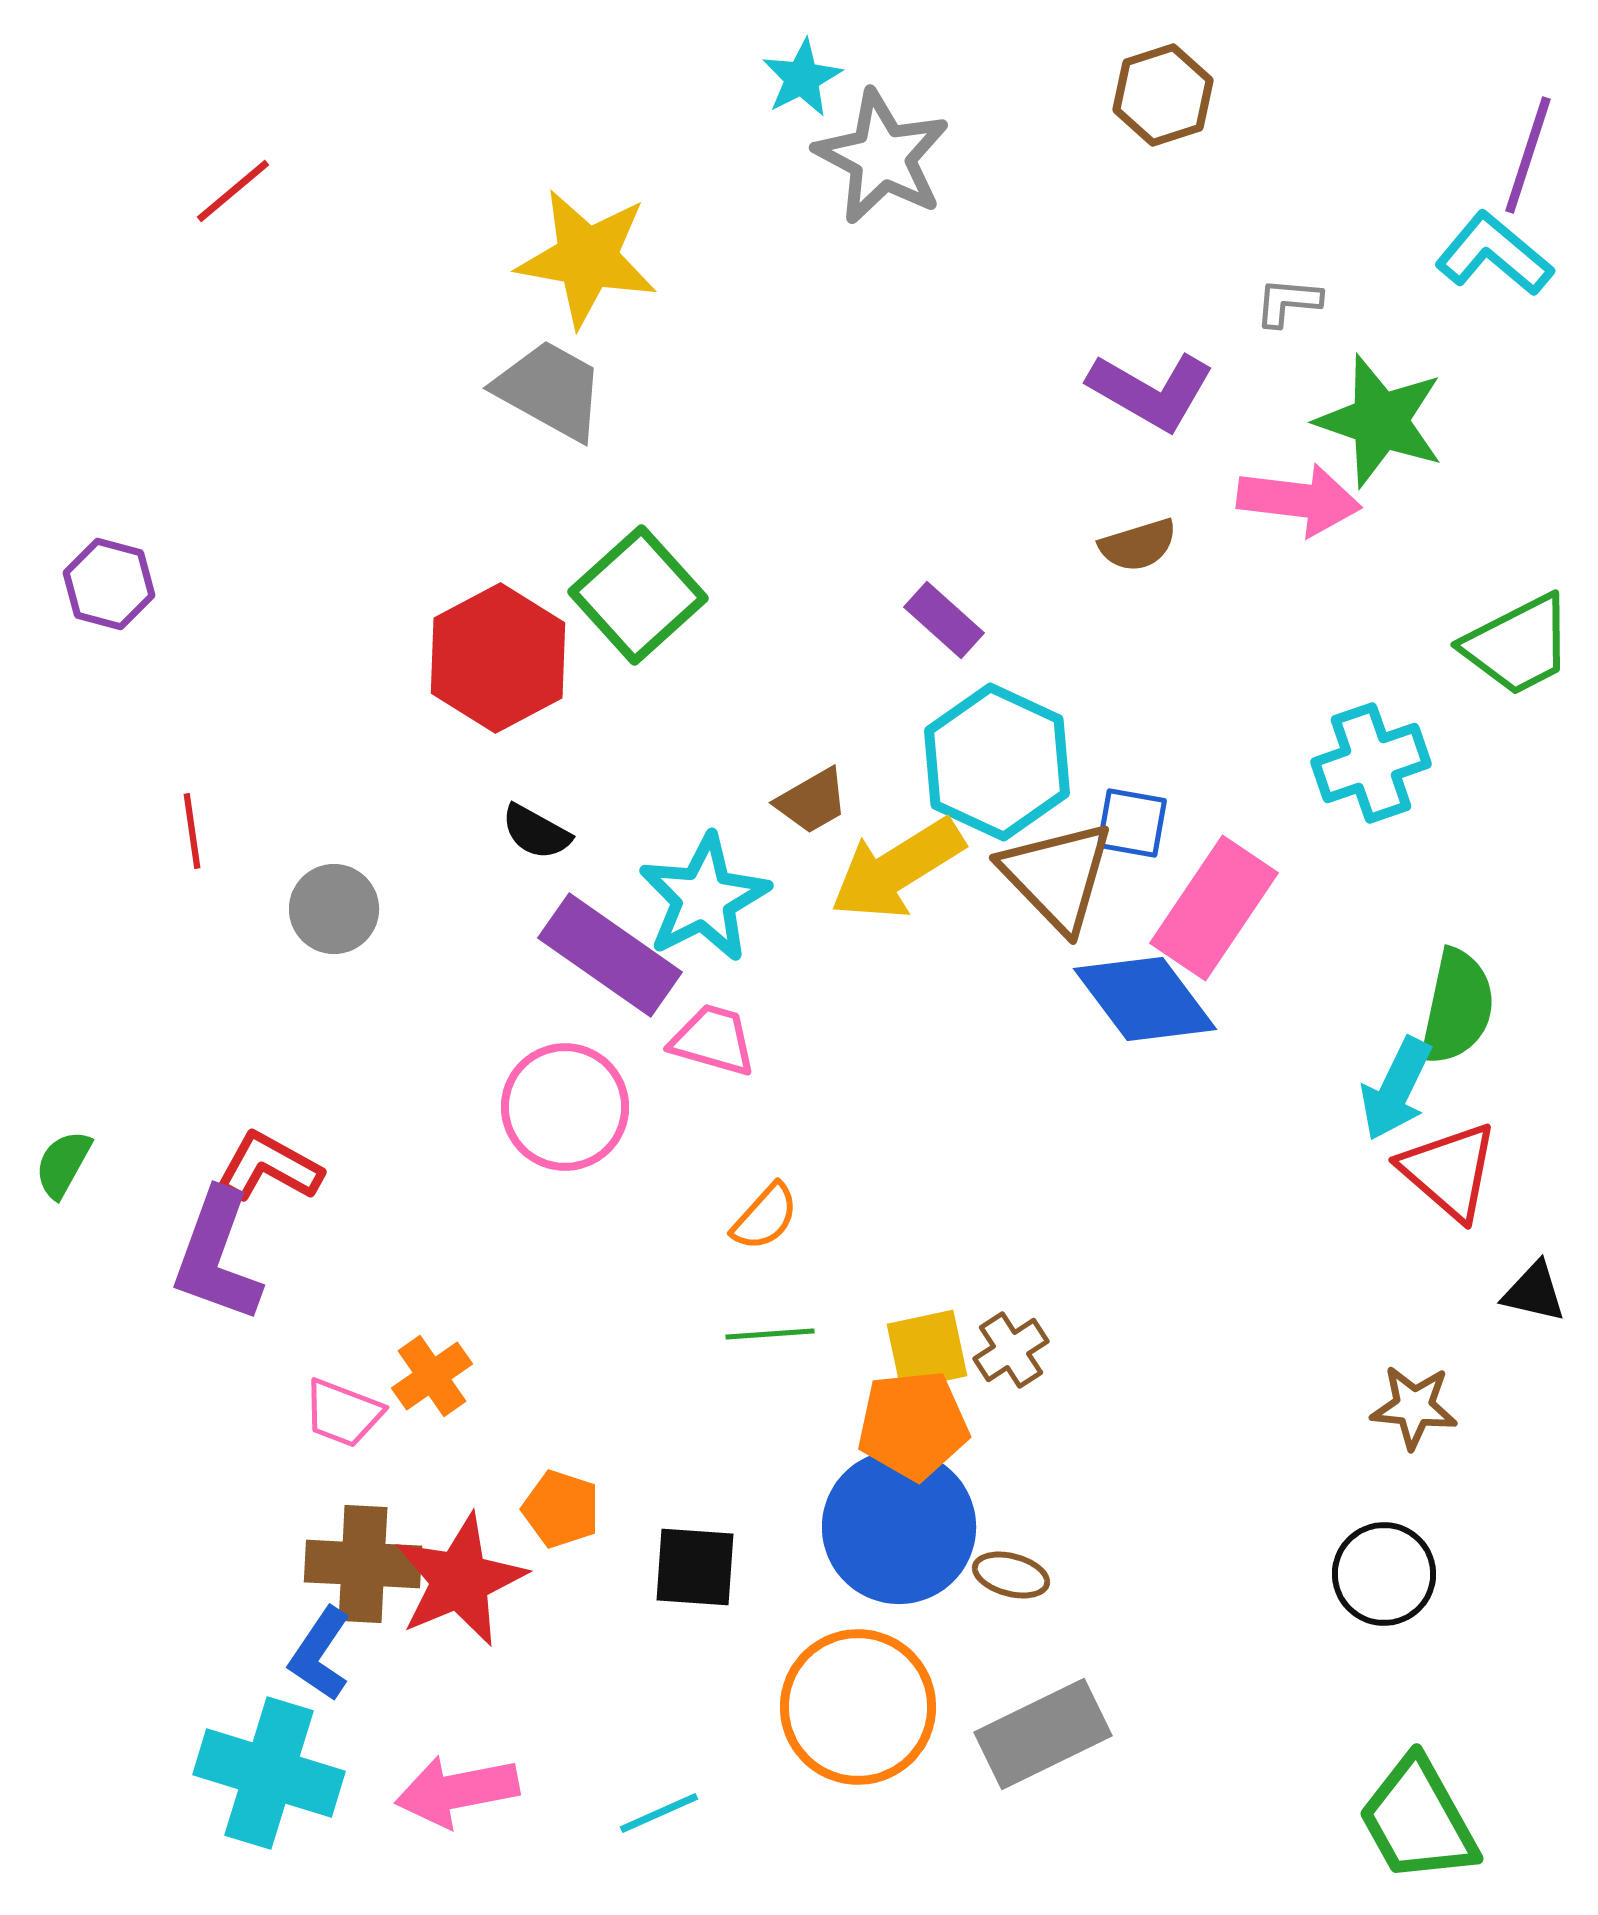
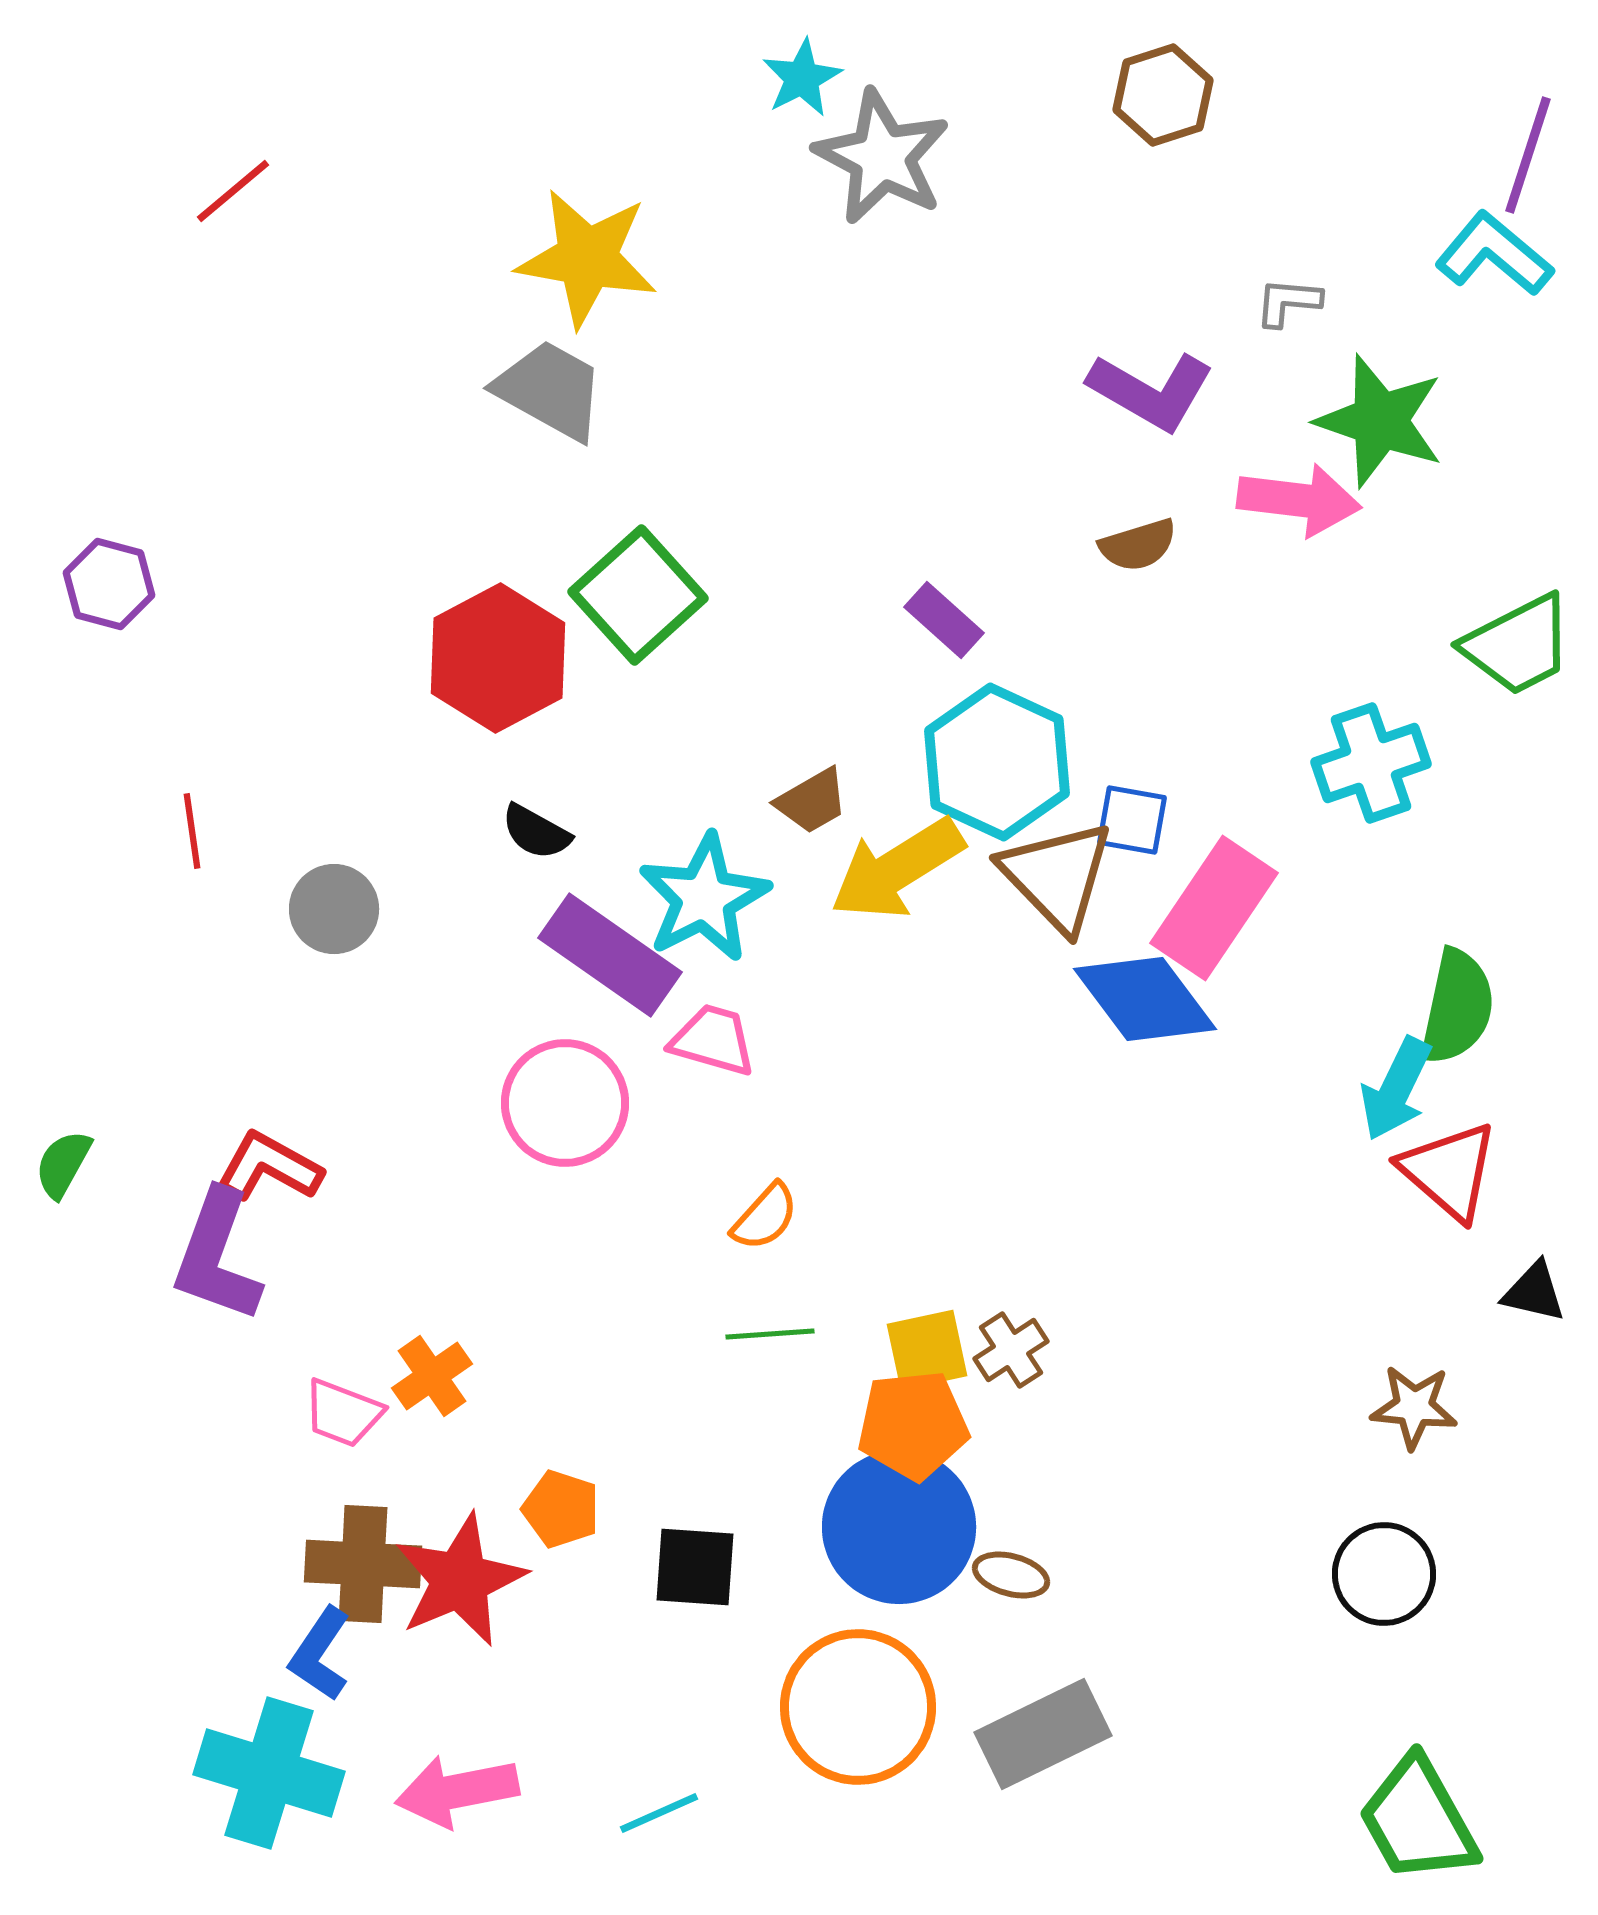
blue square at (1132, 823): moved 3 px up
pink circle at (565, 1107): moved 4 px up
